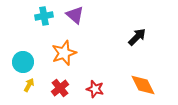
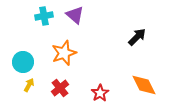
orange diamond: moved 1 px right
red star: moved 5 px right, 4 px down; rotated 24 degrees clockwise
